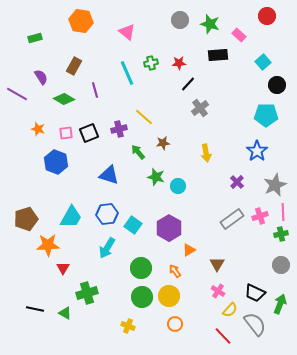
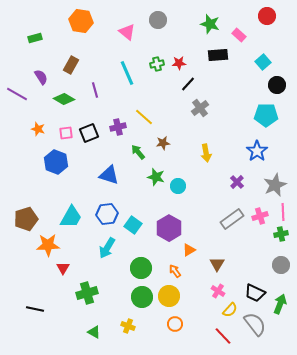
gray circle at (180, 20): moved 22 px left
green cross at (151, 63): moved 6 px right, 1 px down
brown rectangle at (74, 66): moved 3 px left, 1 px up
purple cross at (119, 129): moved 1 px left, 2 px up
green triangle at (65, 313): moved 29 px right, 19 px down
